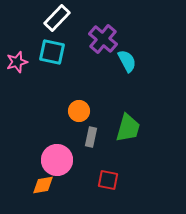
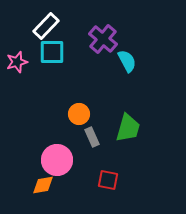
white rectangle: moved 11 px left, 8 px down
cyan square: rotated 12 degrees counterclockwise
orange circle: moved 3 px down
gray rectangle: moved 1 px right; rotated 36 degrees counterclockwise
